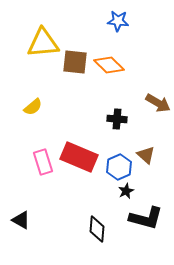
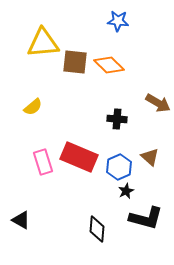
brown triangle: moved 4 px right, 2 px down
